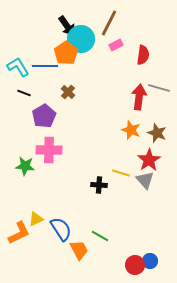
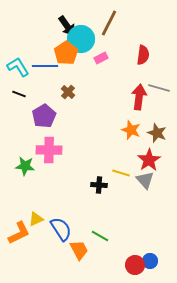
pink rectangle: moved 15 px left, 13 px down
black line: moved 5 px left, 1 px down
